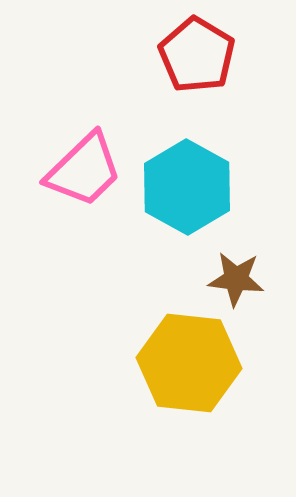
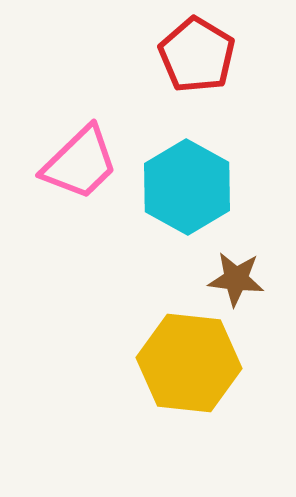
pink trapezoid: moved 4 px left, 7 px up
